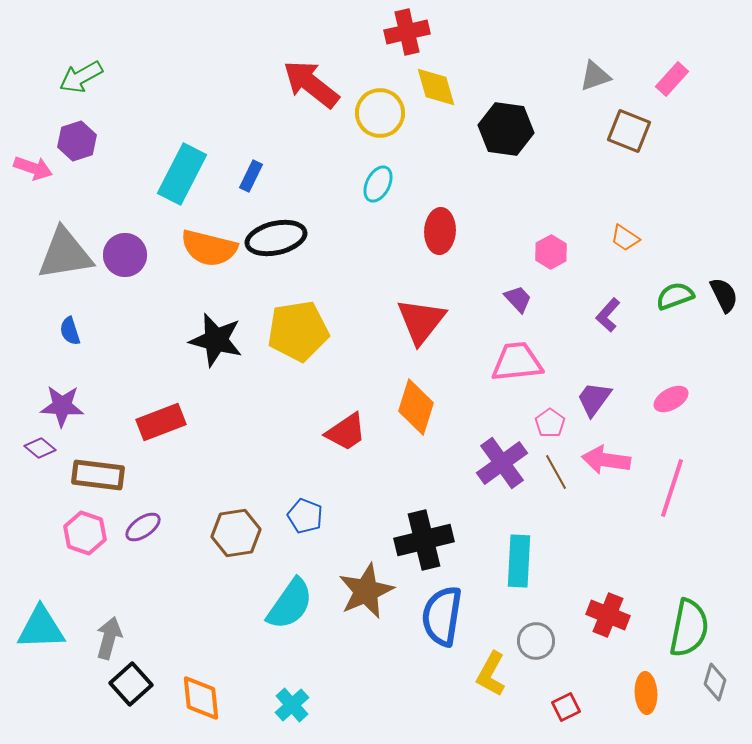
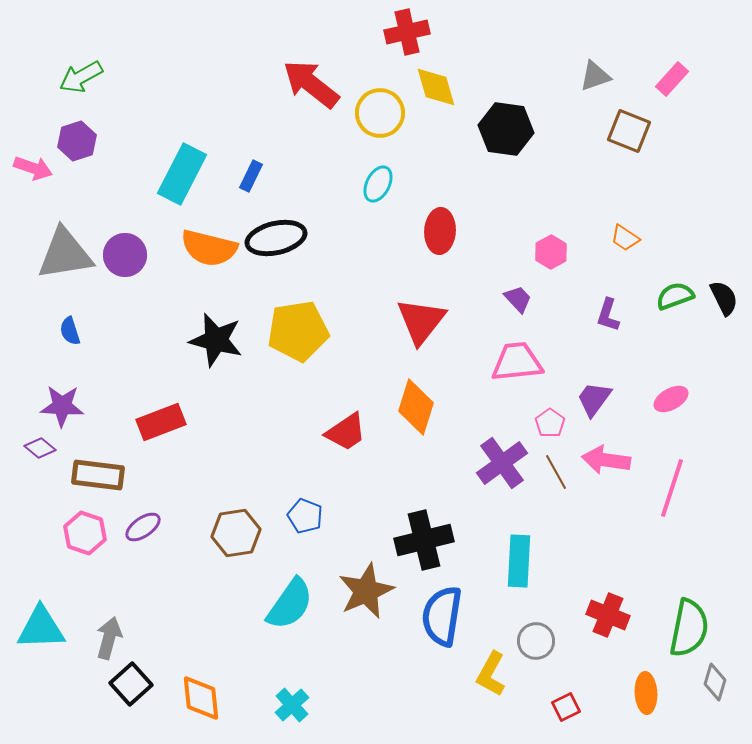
black semicircle at (724, 295): moved 3 px down
purple L-shape at (608, 315): rotated 24 degrees counterclockwise
